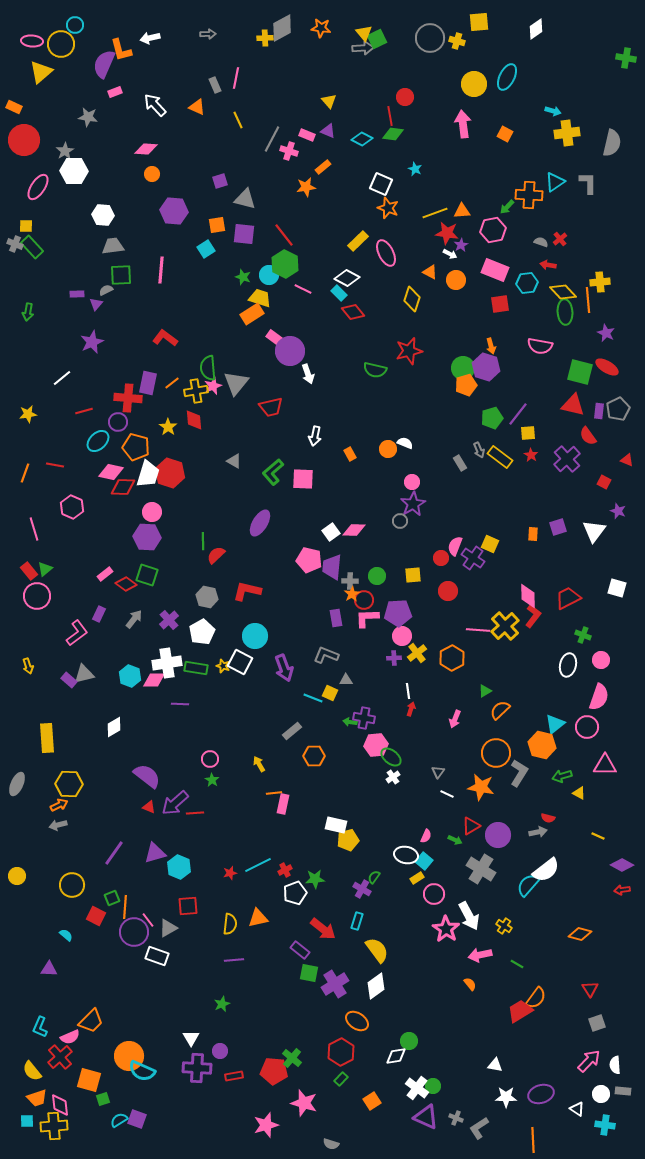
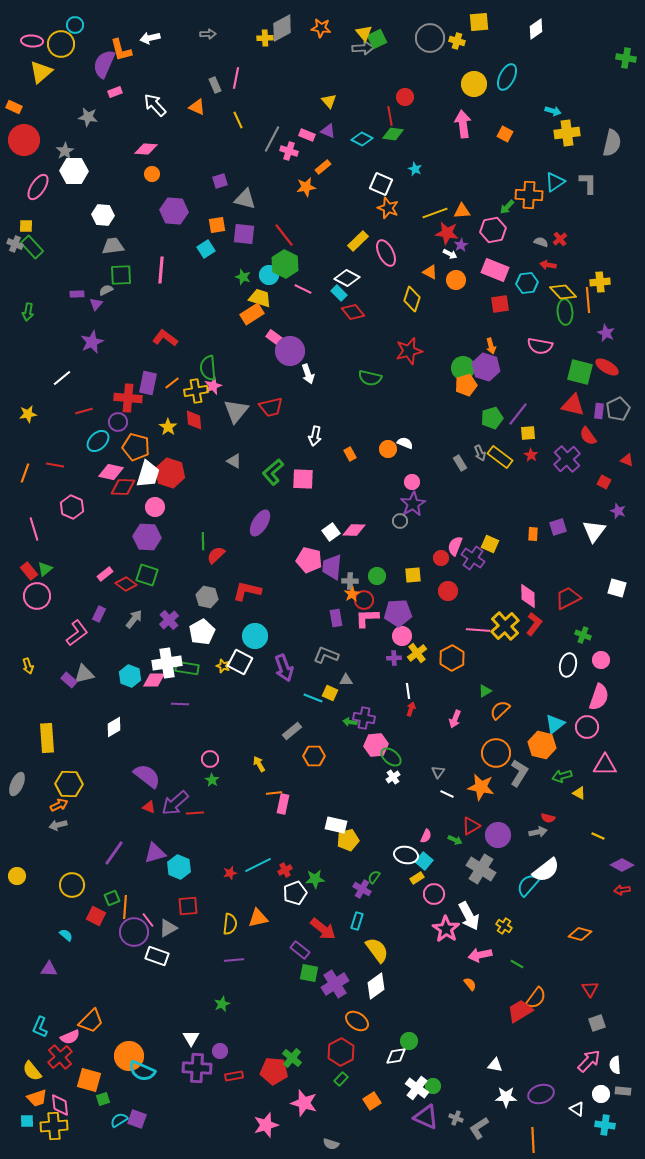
green semicircle at (375, 370): moved 5 px left, 8 px down
gray triangle at (236, 383): moved 28 px down
gray arrow at (479, 450): moved 1 px right, 3 px down
pink circle at (152, 512): moved 3 px right, 5 px up
red L-shape at (533, 616): moved 1 px right, 8 px down
green rectangle at (196, 668): moved 9 px left
